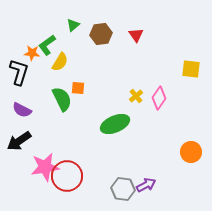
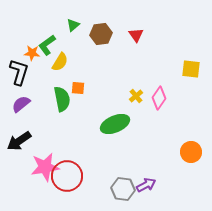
green semicircle: rotated 15 degrees clockwise
purple semicircle: moved 1 px left, 6 px up; rotated 114 degrees clockwise
